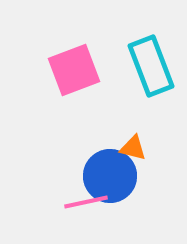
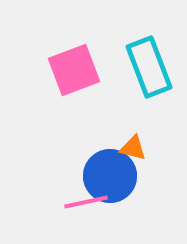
cyan rectangle: moved 2 px left, 1 px down
